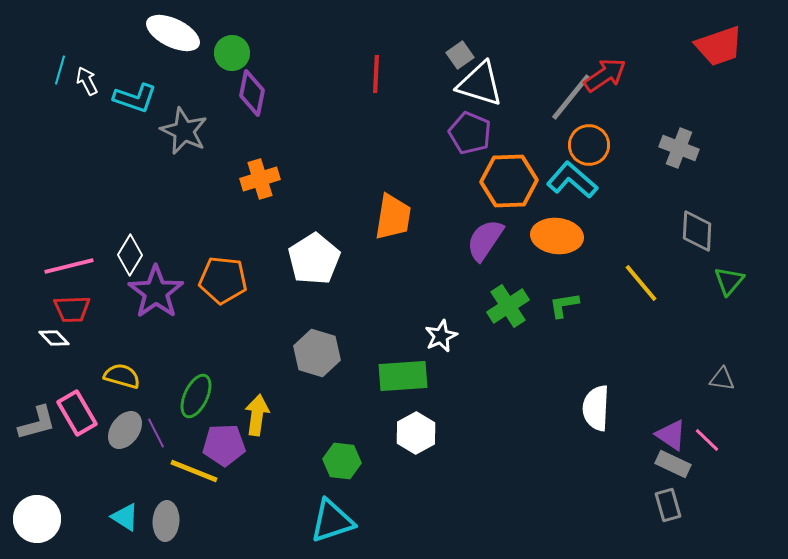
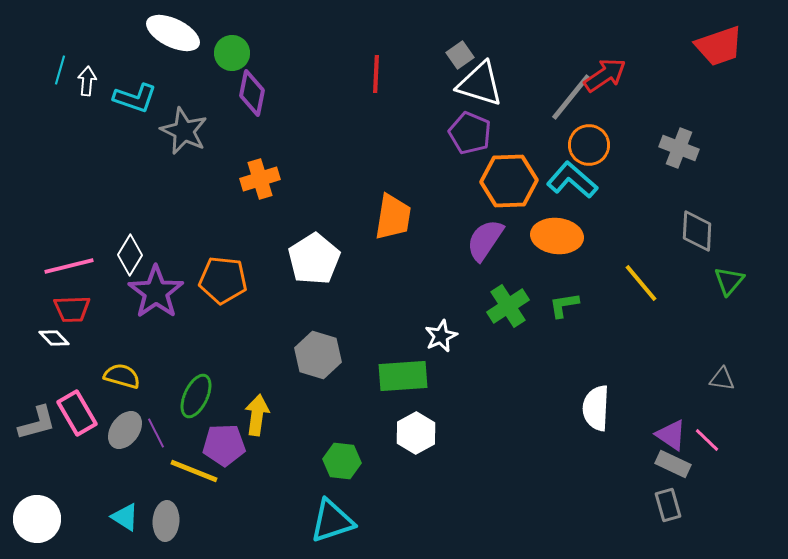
white arrow at (87, 81): rotated 32 degrees clockwise
gray hexagon at (317, 353): moved 1 px right, 2 px down
